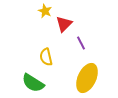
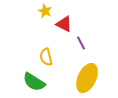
red triangle: rotated 48 degrees counterclockwise
green semicircle: moved 1 px right, 1 px up
